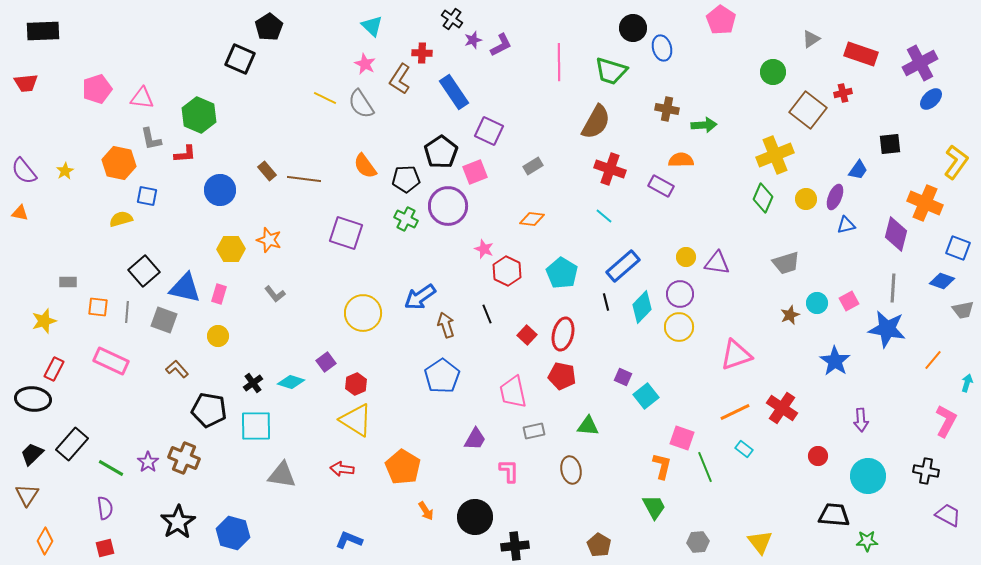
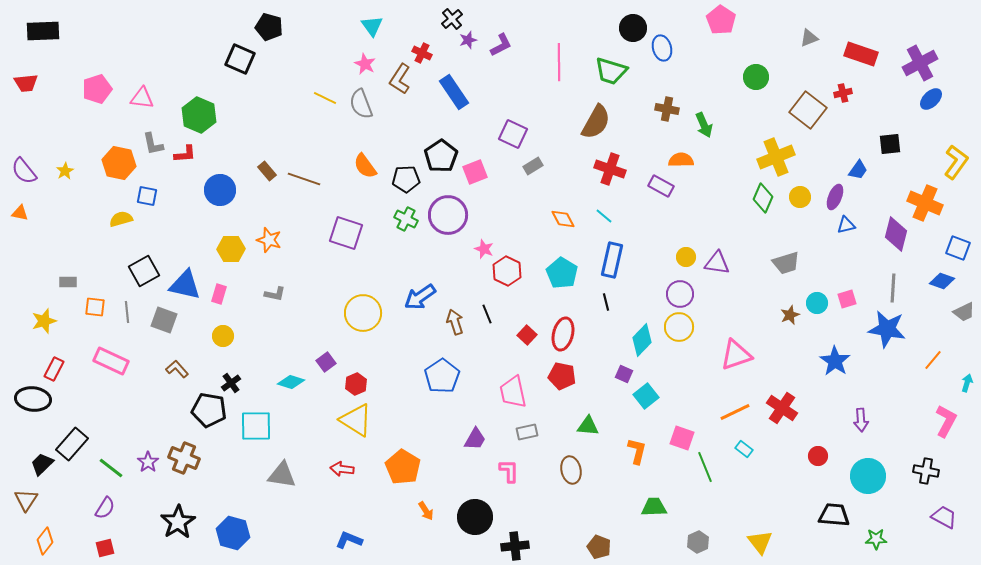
black cross at (452, 19): rotated 15 degrees clockwise
cyan triangle at (372, 26): rotated 10 degrees clockwise
black pentagon at (269, 27): rotated 24 degrees counterclockwise
gray triangle at (811, 39): moved 2 px left, 1 px up; rotated 12 degrees clockwise
purple star at (473, 40): moved 5 px left
red cross at (422, 53): rotated 24 degrees clockwise
green circle at (773, 72): moved 17 px left, 5 px down
gray semicircle at (361, 104): rotated 12 degrees clockwise
green arrow at (704, 125): rotated 70 degrees clockwise
purple square at (489, 131): moved 24 px right, 3 px down
gray L-shape at (151, 139): moved 2 px right, 5 px down
black pentagon at (441, 152): moved 4 px down
yellow cross at (775, 155): moved 1 px right, 2 px down
brown line at (304, 179): rotated 12 degrees clockwise
yellow circle at (806, 199): moved 6 px left, 2 px up
purple circle at (448, 206): moved 9 px down
orange diamond at (532, 219): moved 31 px right; rotated 55 degrees clockwise
blue rectangle at (623, 266): moved 11 px left, 6 px up; rotated 36 degrees counterclockwise
black square at (144, 271): rotated 12 degrees clockwise
blue triangle at (185, 288): moved 3 px up
gray L-shape at (275, 294): rotated 40 degrees counterclockwise
pink square at (849, 301): moved 2 px left, 2 px up; rotated 12 degrees clockwise
orange square at (98, 307): moved 3 px left
cyan diamond at (642, 307): moved 33 px down
gray trapezoid at (963, 310): moved 1 px right, 2 px down; rotated 15 degrees counterclockwise
gray line at (127, 312): rotated 10 degrees counterclockwise
brown arrow at (446, 325): moved 9 px right, 3 px up
yellow circle at (218, 336): moved 5 px right
purple square at (623, 377): moved 1 px right, 3 px up
black cross at (253, 383): moved 22 px left
gray rectangle at (534, 431): moved 7 px left, 1 px down
black trapezoid at (32, 454): moved 10 px right, 10 px down
orange L-shape at (662, 466): moved 25 px left, 15 px up
green line at (111, 468): rotated 8 degrees clockwise
brown triangle at (27, 495): moved 1 px left, 5 px down
green trapezoid at (654, 507): rotated 64 degrees counterclockwise
purple semicircle at (105, 508): rotated 40 degrees clockwise
purple trapezoid at (948, 515): moved 4 px left, 2 px down
orange diamond at (45, 541): rotated 8 degrees clockwise
green star at (867, 541): moved 9 px right, 2 px up
gray hexagon at (698, 542): rotated 20 degrees counterclockwise
brown pentagon at (599, 545): moved 2 px down; rotated 10 degrees counterclockwise
